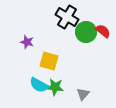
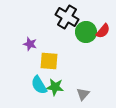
red semicircle: rotated 91 degrees clockwise
purple star: moved 3 px right, 2 px down
yellow square: rotated 12 degrees counterclockwise
cyan semicircle: rotated 30 degrees clockwise
